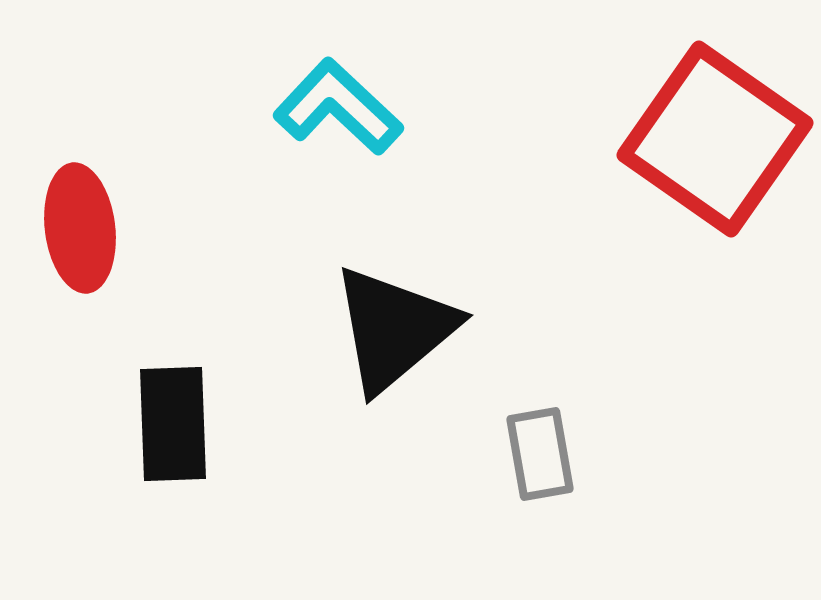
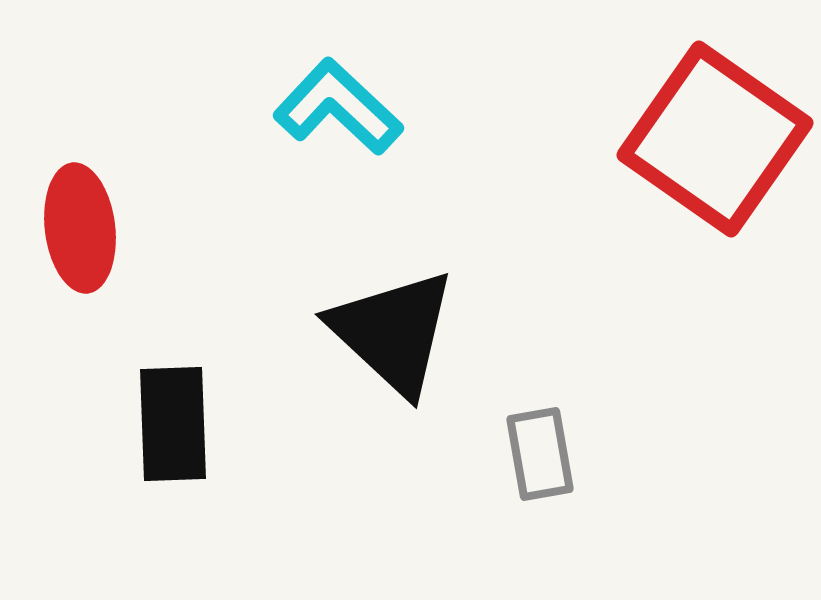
black triangle: moved 1 px left, 3 px down; rotated 37 degrees counterclockwise
